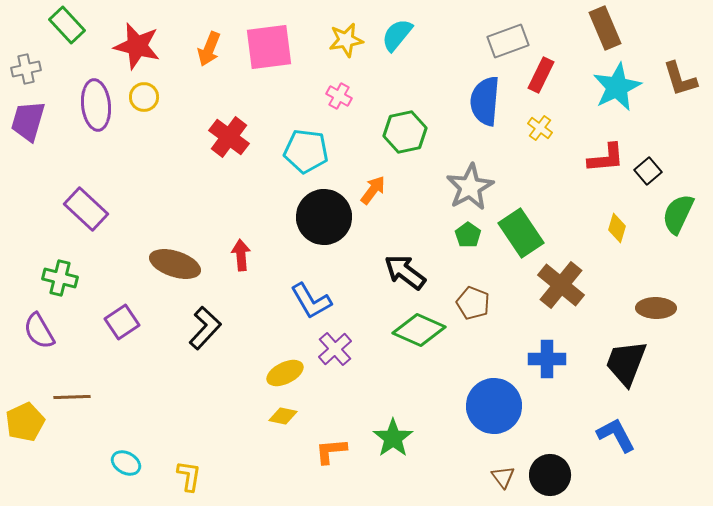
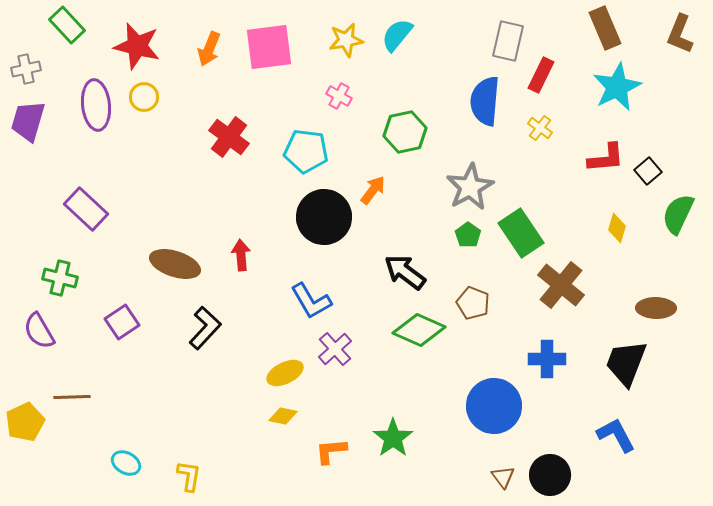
gray rectangle at (508, 41): rotated 57 degrees counterclockwise
brown L-shape at (680, 79): moved 45 px up; rotated 39 degrees clockwise
